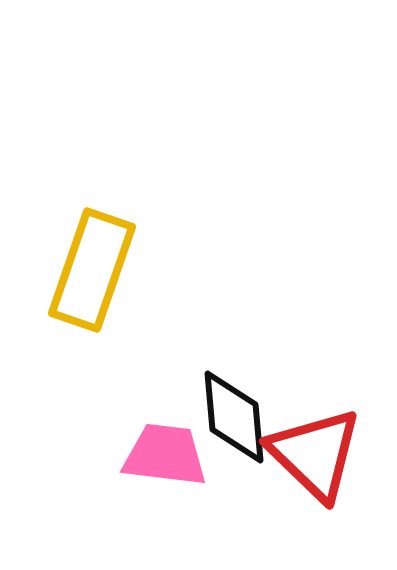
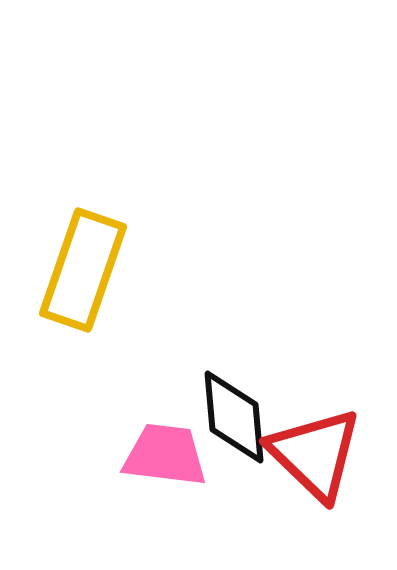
yellow rectangle: moved 9 px left
